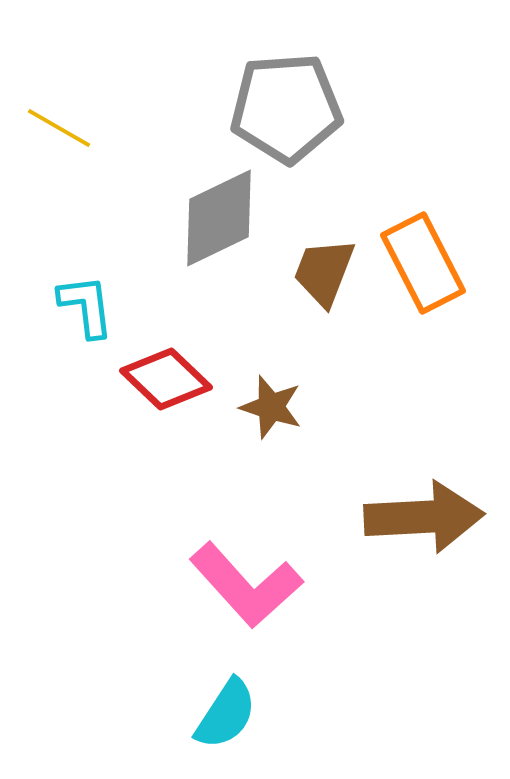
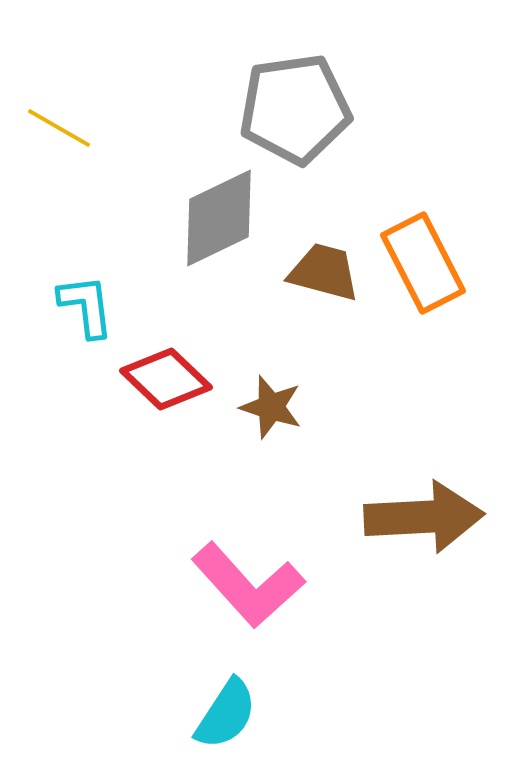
gray pentagon: moved 9 px right, 1 px down; rotated 4 degrees counterclockwise
brown trapezoid: rotated 84 degrees clockwise
pink L-shape: moved 2 px right
